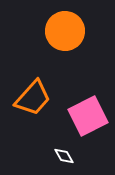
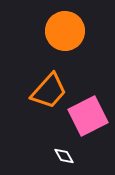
orange trapezoid: moved 16 px right, 7 px up
